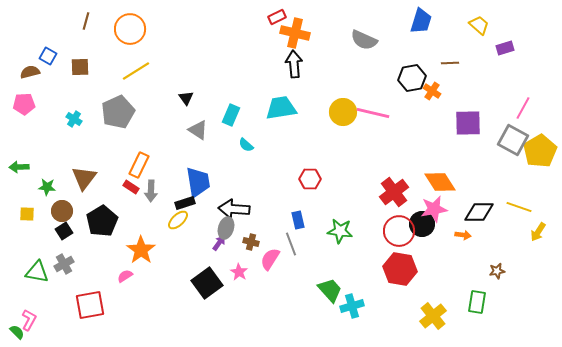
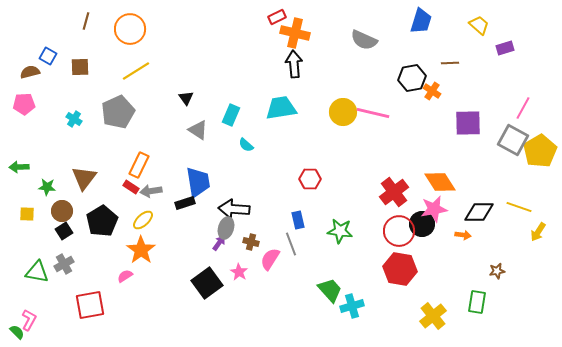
gray arrow at (151, 191): rotated 80 degrees clockwise
yellow ellipse at (178, 220): moved 35 px left
